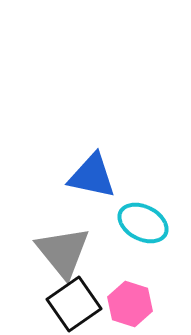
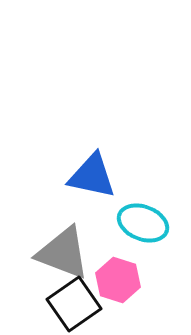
cyan ellipse: rotated 6 degrees counterclockwise
gray triangle: moved 1 px down; rotated 30 degrees counterclockwise
pink hexagon: moved 12 px left, 24 px up
